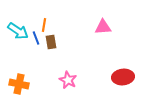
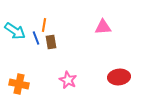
cyan arrow: moved 3 px left
red ellipse: moved 4 px left
